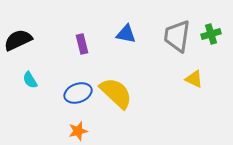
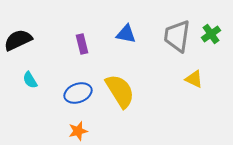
green cross: rotated 18 degrees counterclockwise
yellow semicircle: moved 4 px right, 2 px up; rotated 15 degrees clockwise
